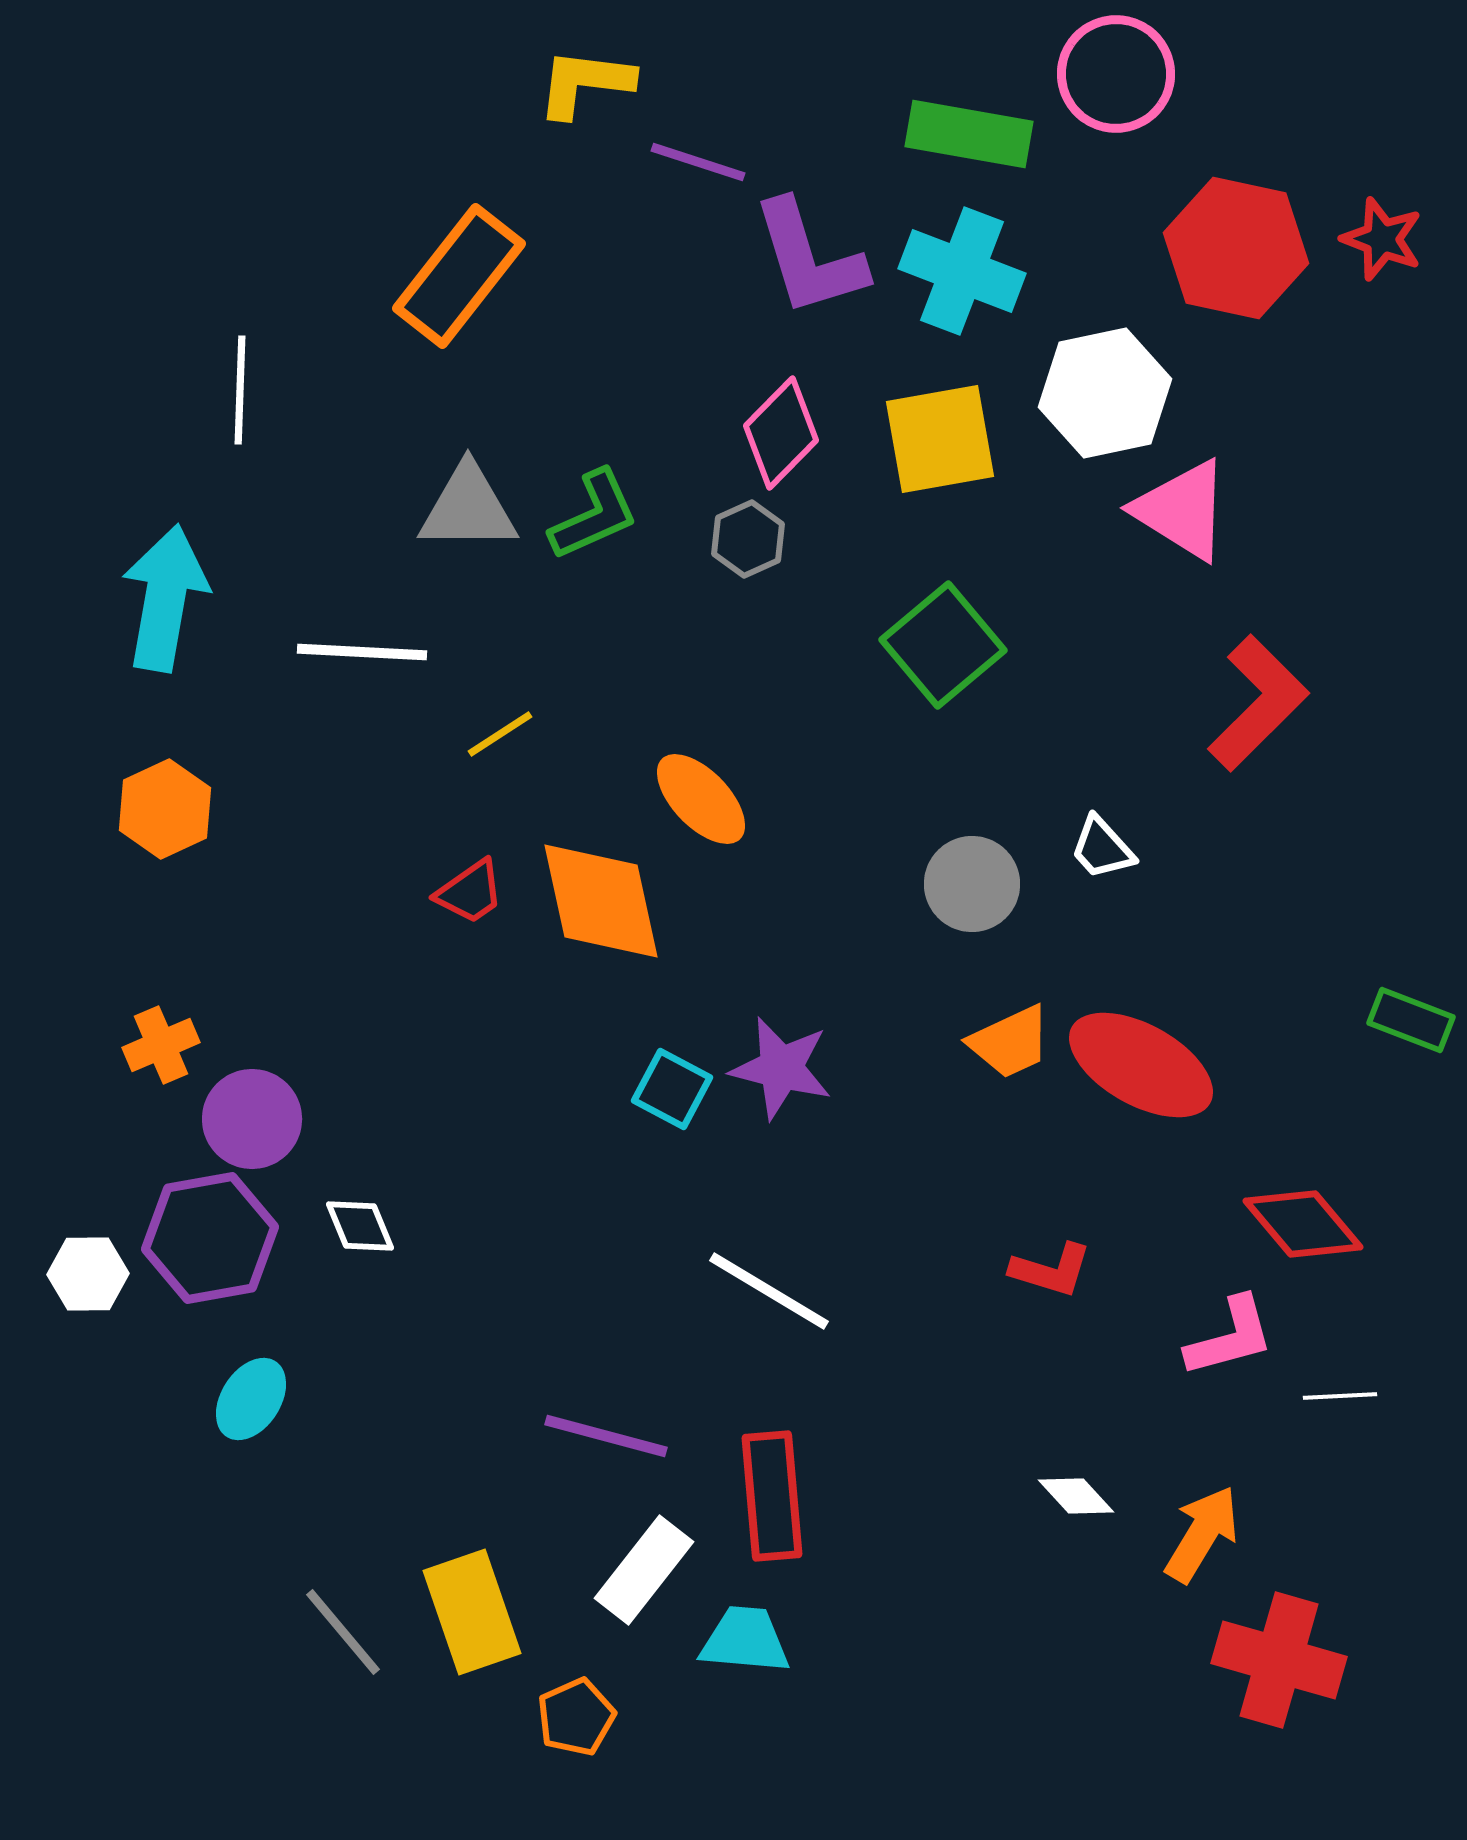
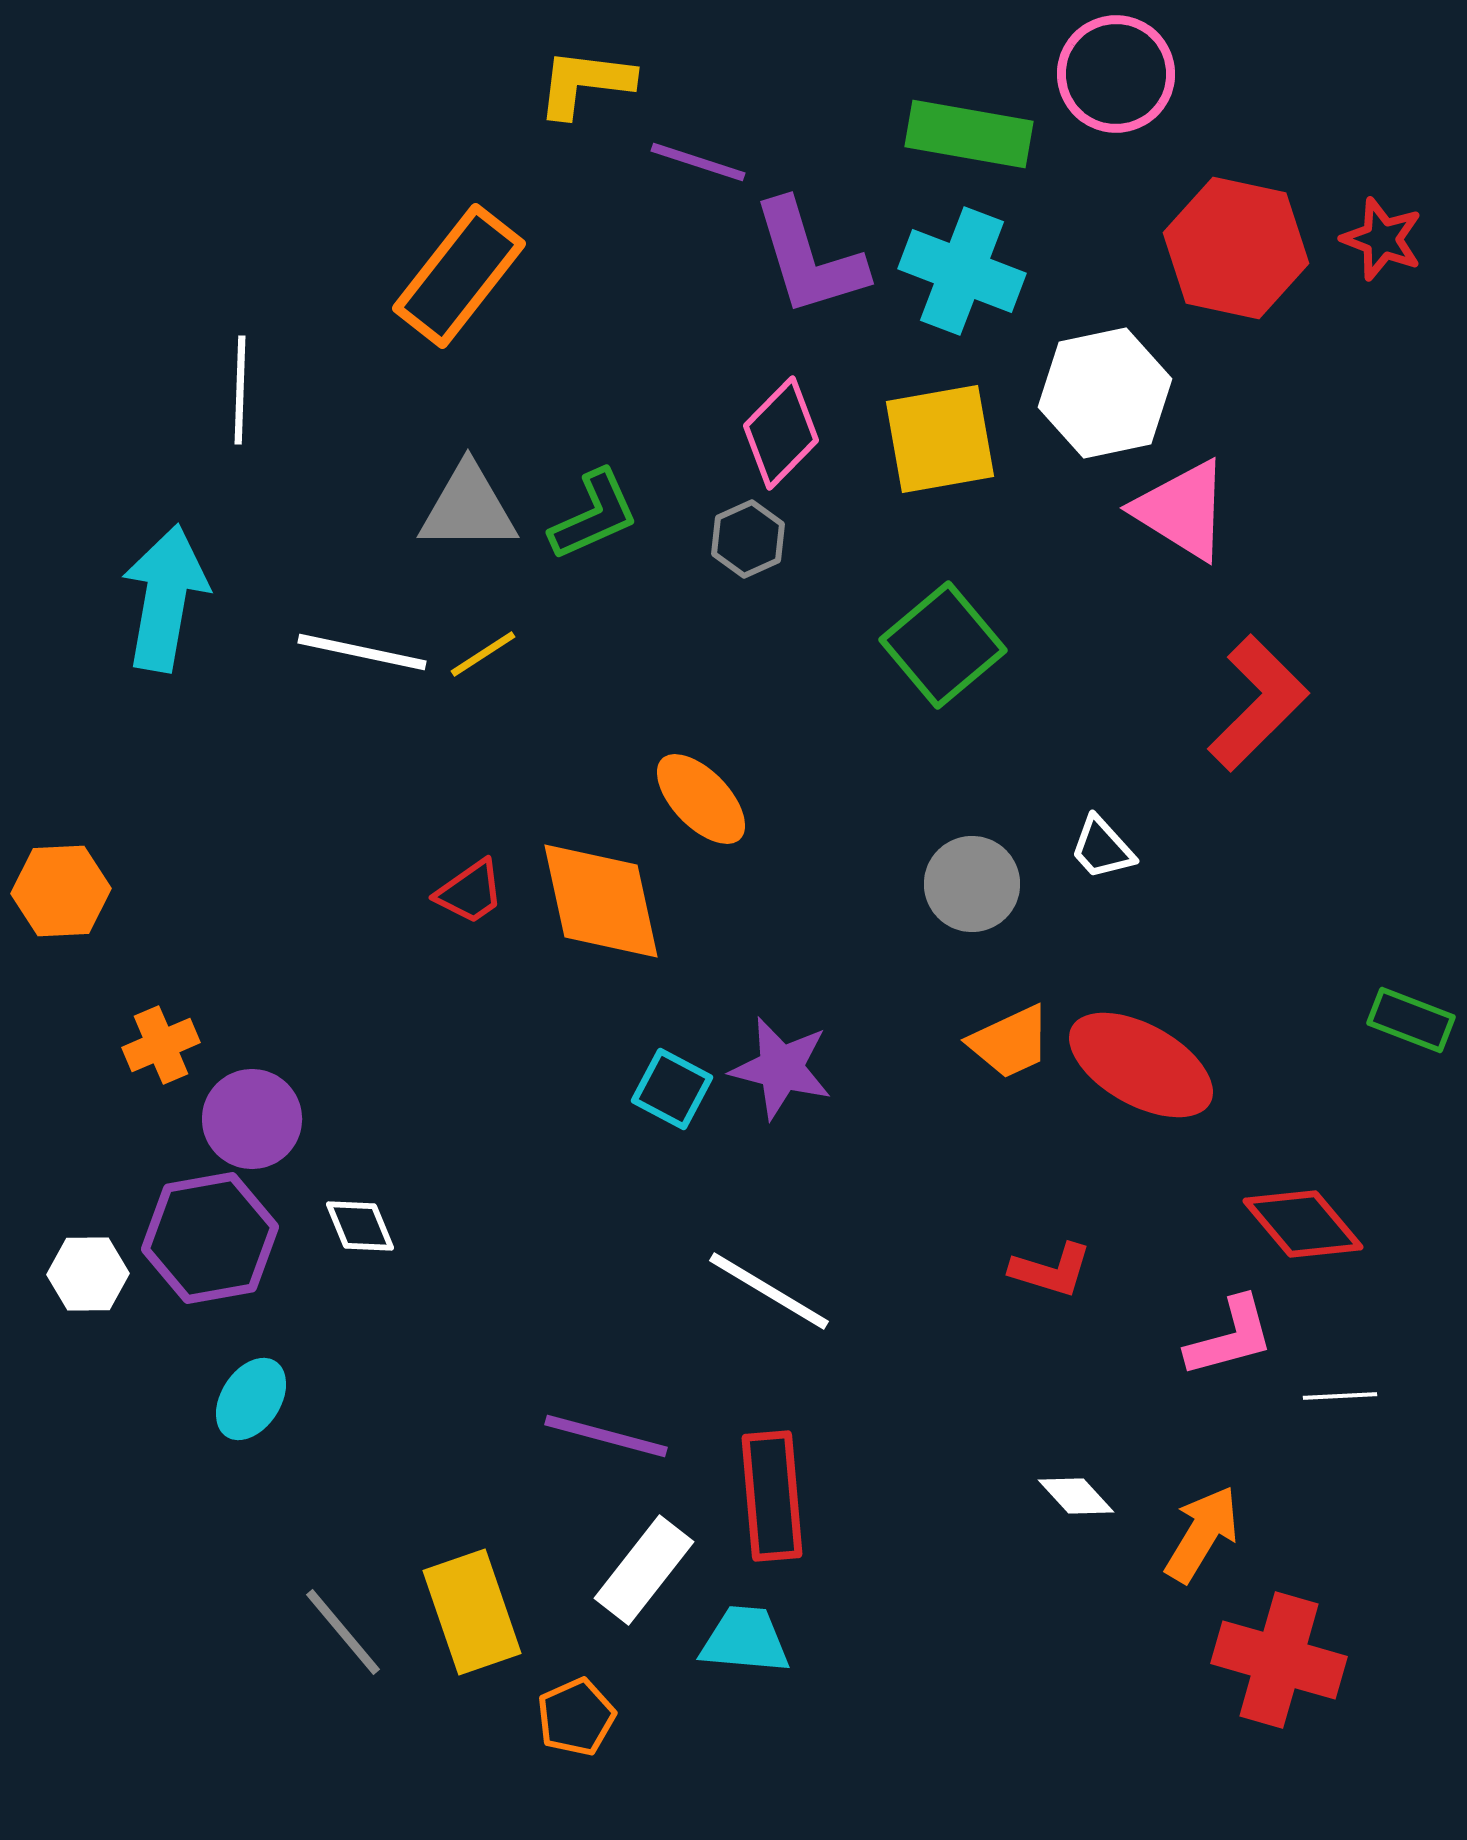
white line at (362, 652): rotated 9 degrees clockwise
yellow line at (500, 734): moved 17 px left, 80 px up
orange hexagon at (165, 809): moved 104 px left, 82 px down; rotated 22 degrees clockwise
